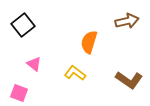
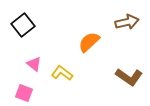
brown arrow: moved 1 px down
orange semicircle: rotated 30 degrees clockwise
yellow L-shape: moved 13 px left
brown L-shape: moved 3 px up
pink square: moved 5 px right
